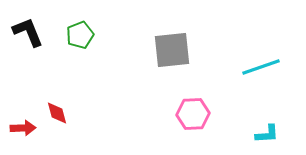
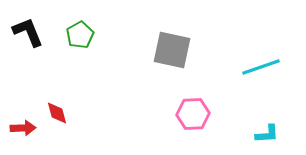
green pentagon: rotated 8 degrees counterclockwise
gray square: rotated 18 degrees clockwise
